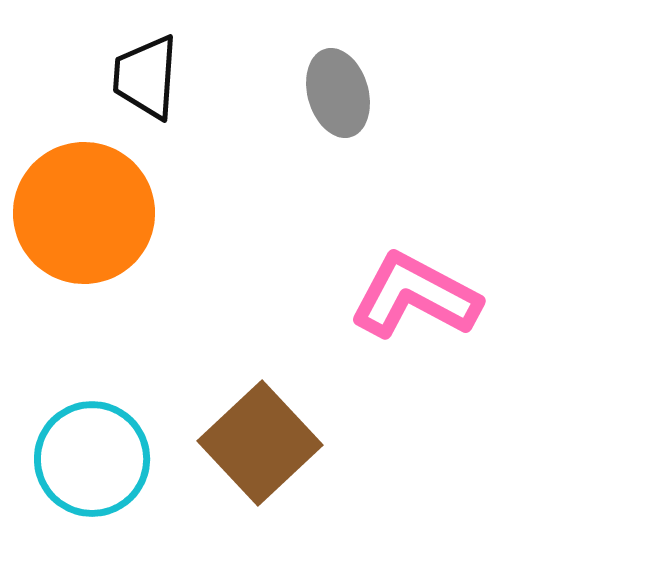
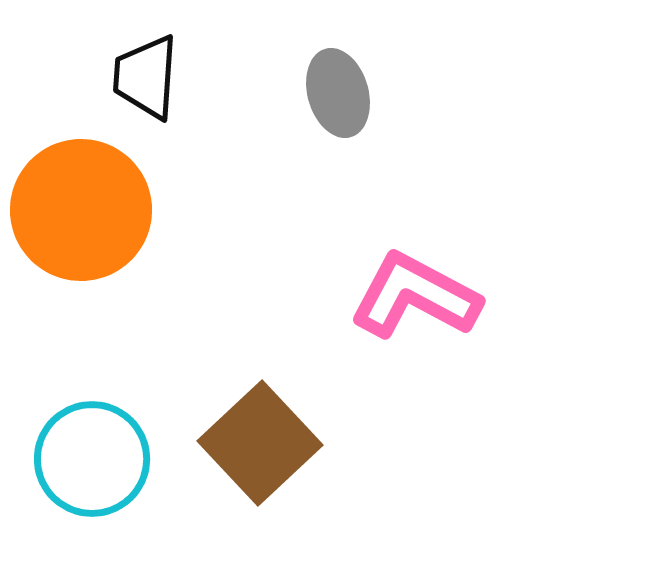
orange circle: moved 3 px left, 3 px up
